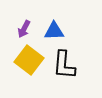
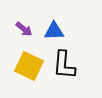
purple arrow: rotated 78 degrees counterclockwise
yellow square: moved 6 px down; rotated 12 degrees counterclockwise
